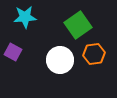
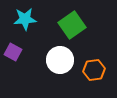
cyan star: moved 2 px down
green square: moved 6 px left
orange hexagon: moved 16 px down
